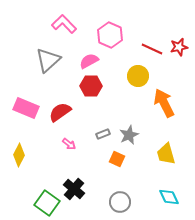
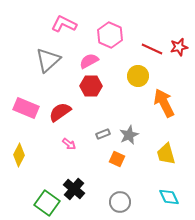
pink L-shape: rotated 20 degrees counterclockwise
